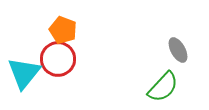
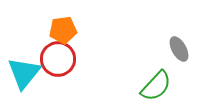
orange pentagon: rotated 28 degrees counterclockwise
gray ellipse: moved 1 px right, 1 px up
green semicircle: moved 7 px left, 1 px up
